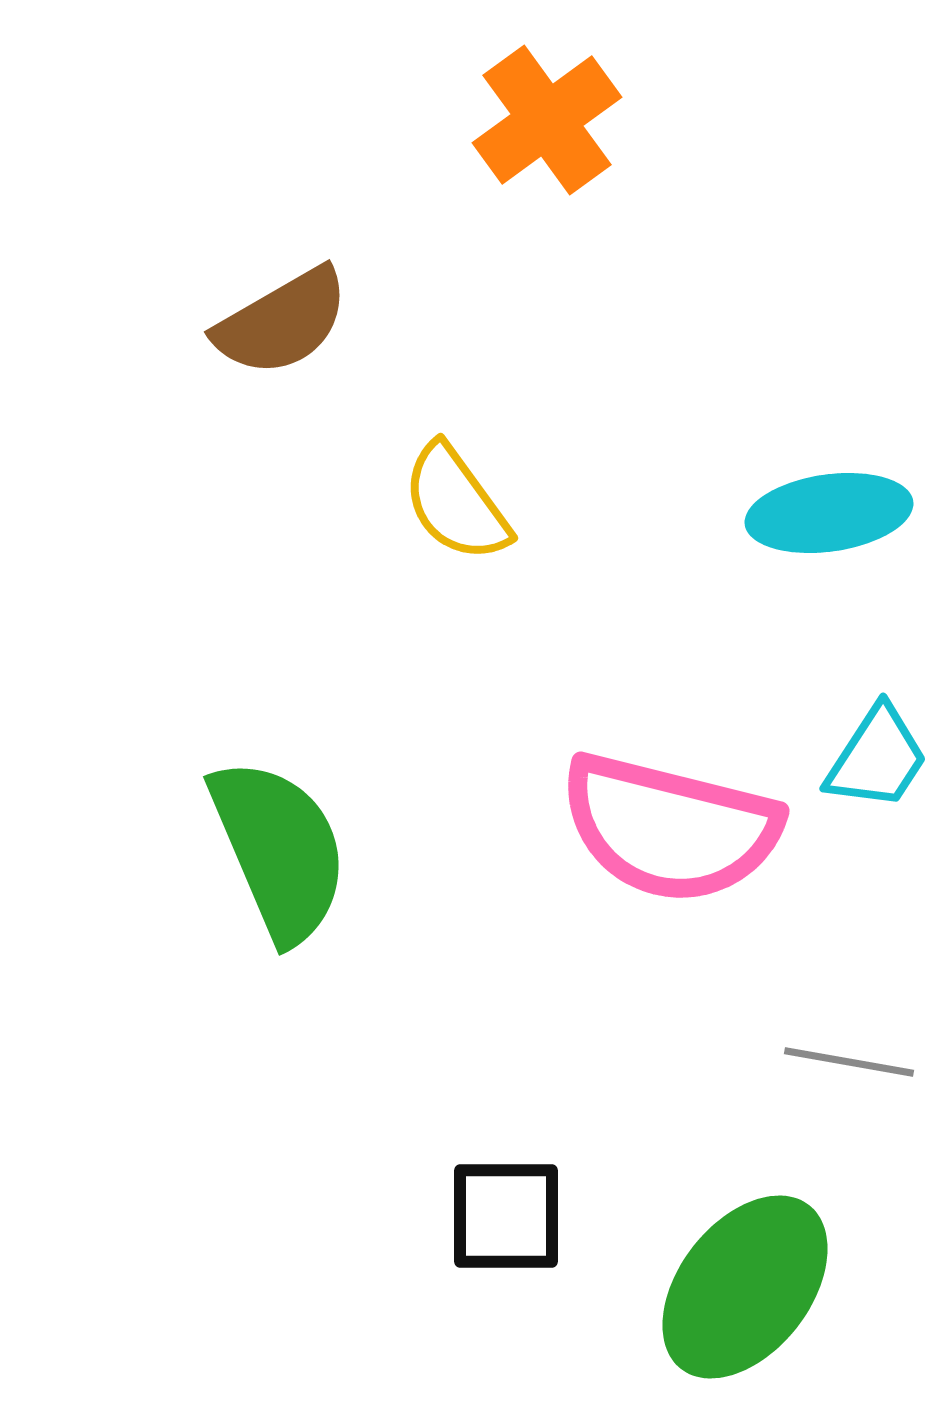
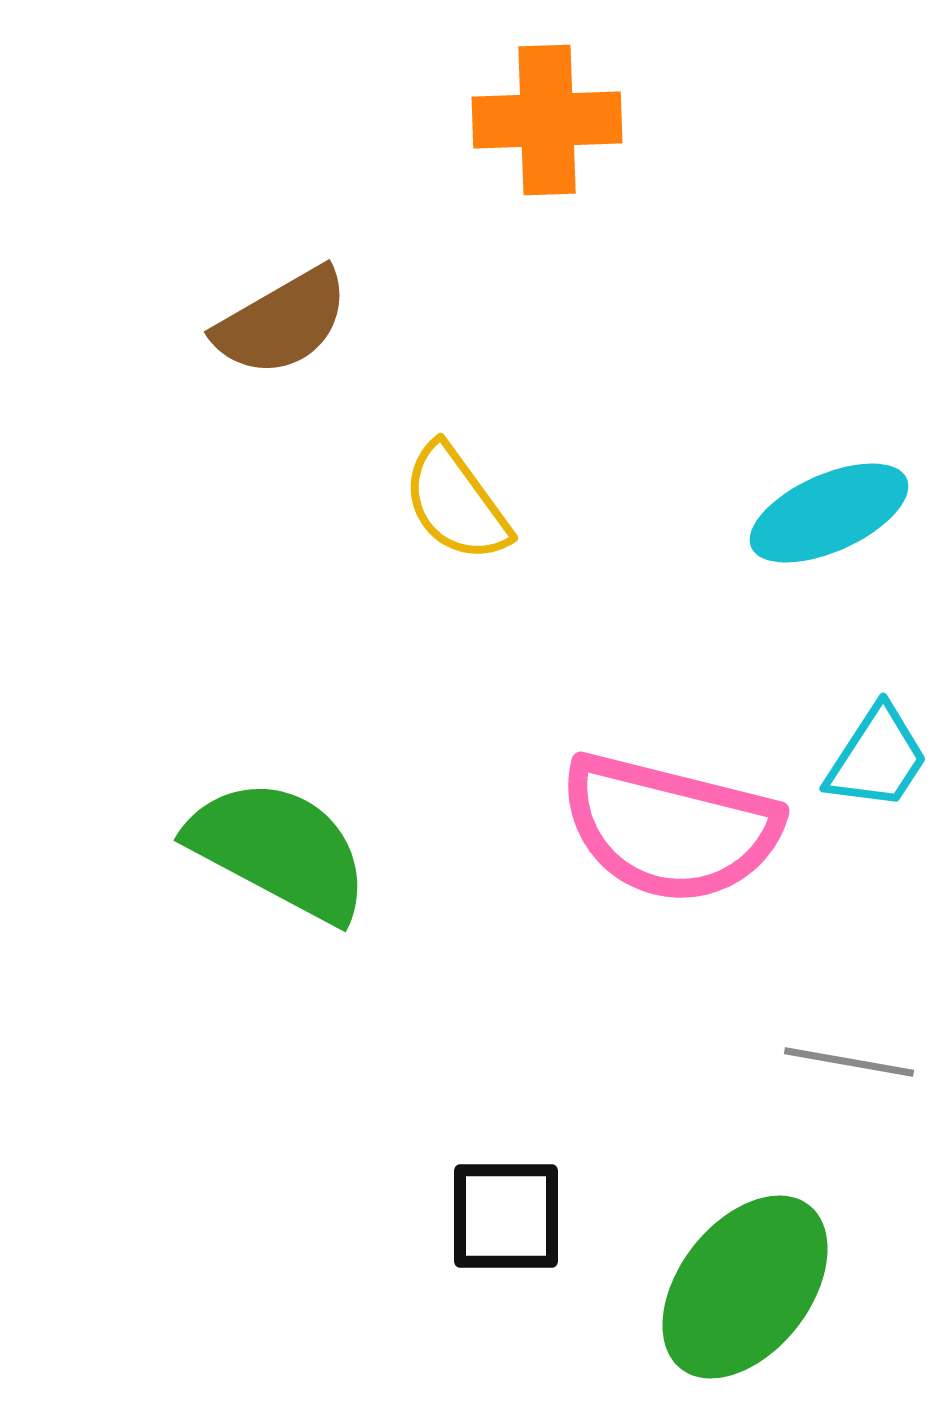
orange cross: rotated 34 degrees clockwise
cyan ellipse: rotated 16 degrees counterclockwise
green semicircle: rotated 39 degrees counterclockwise
